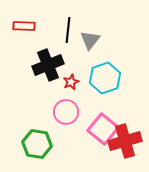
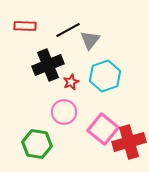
red rectangle: moved 1 px right
black line: rotated 55 degrees clockwise
cyan hexagon: moved 2 px up
pink circle: moved 2 px left
red cross: moved 4 px right, 1 px down
